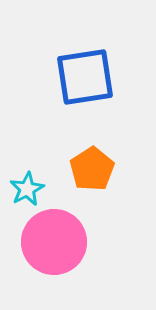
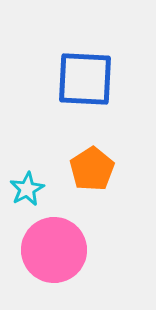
blue square: moved 2 px down; rotated 12 degrees clockwise
pink circle: moved 8 px down
